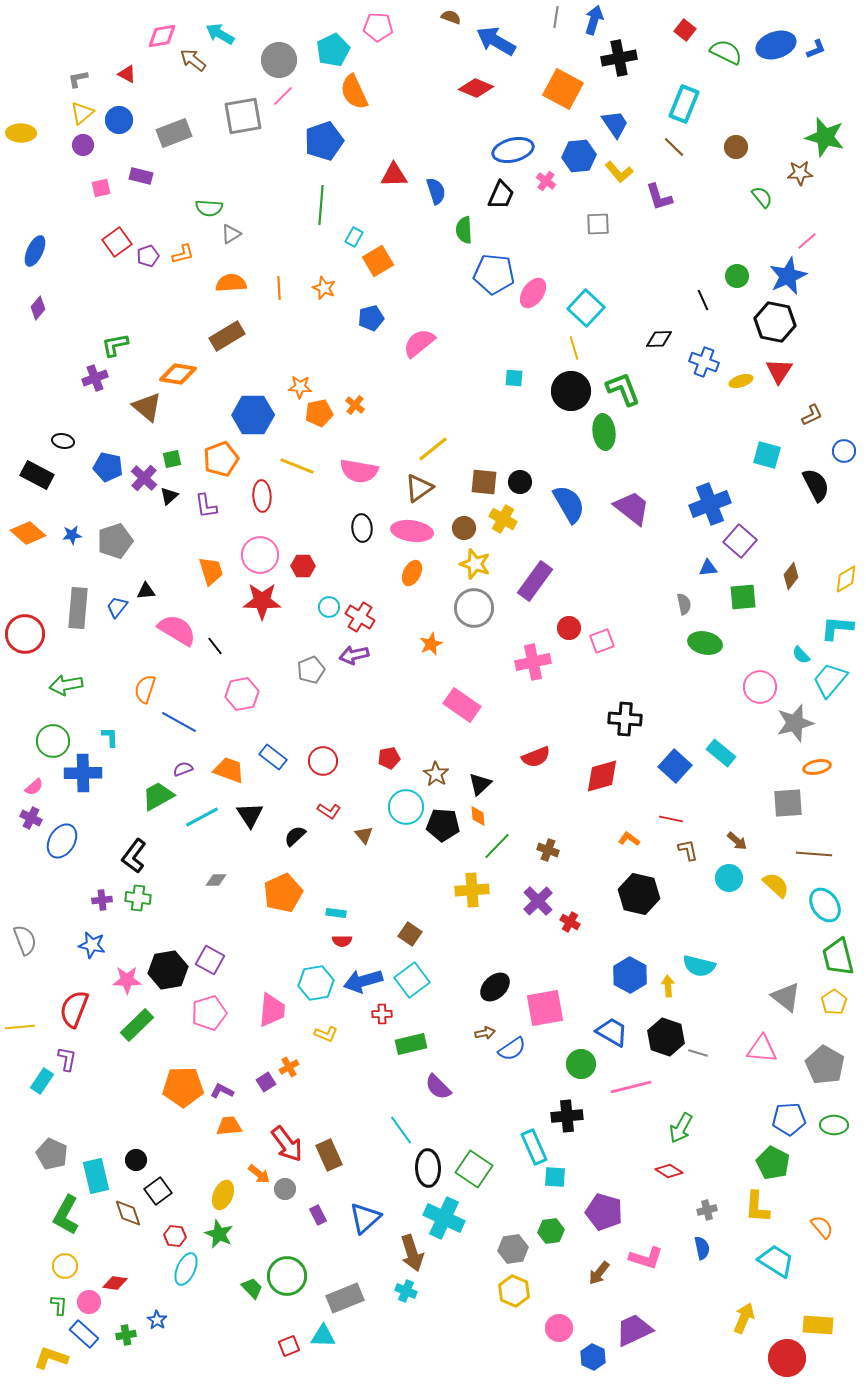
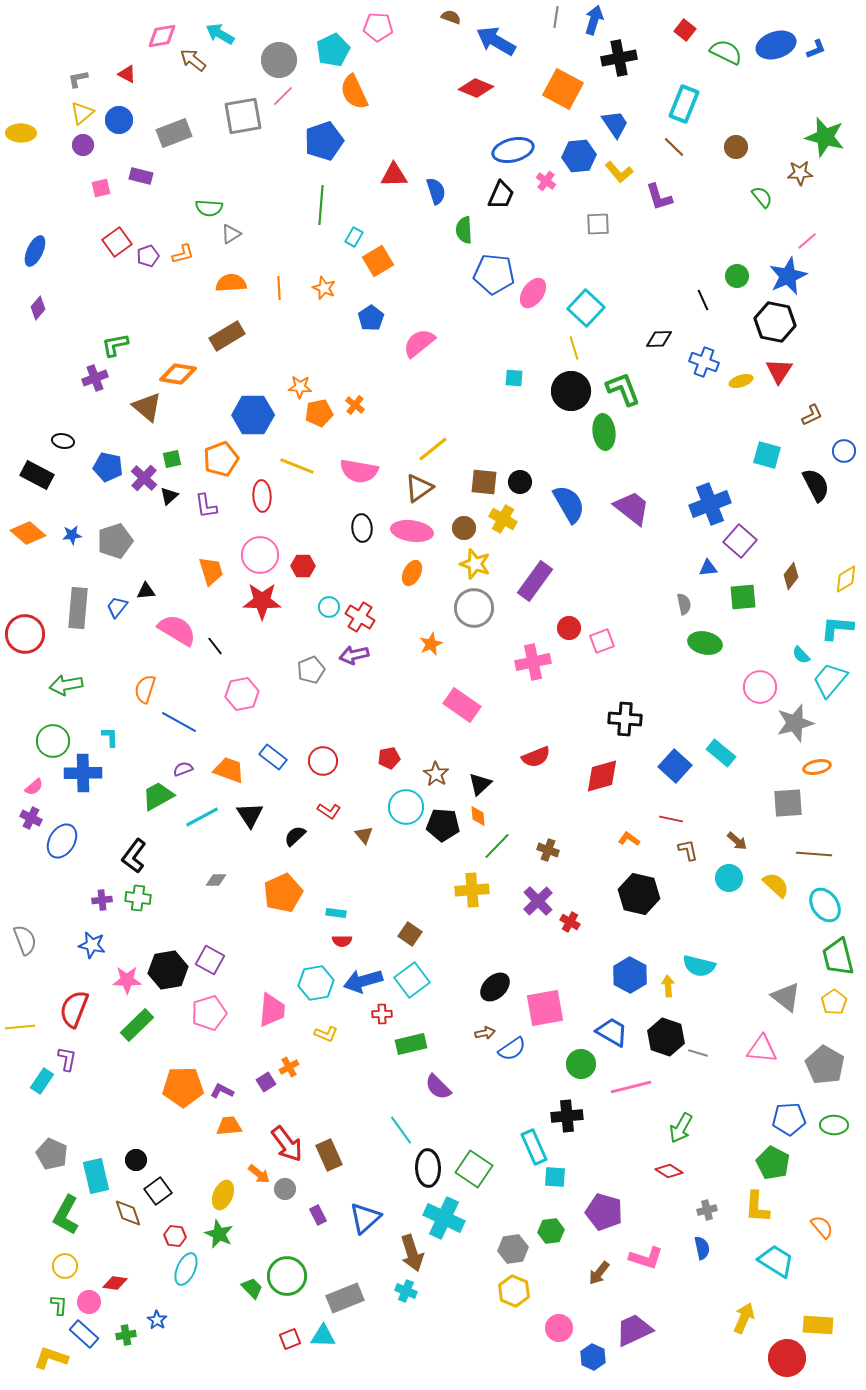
blue pentagon at (371, 318): rotated 20 degrees counterclockwise
red square at (289, 1346): moved 1 px right, 7 px up
